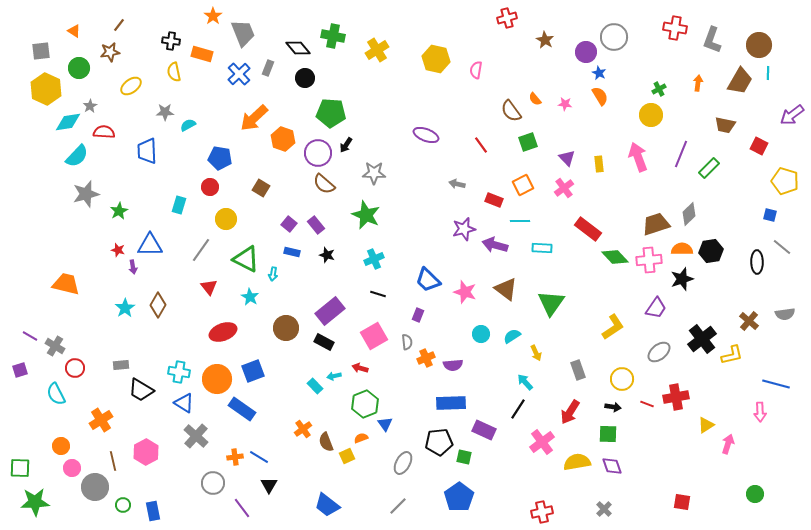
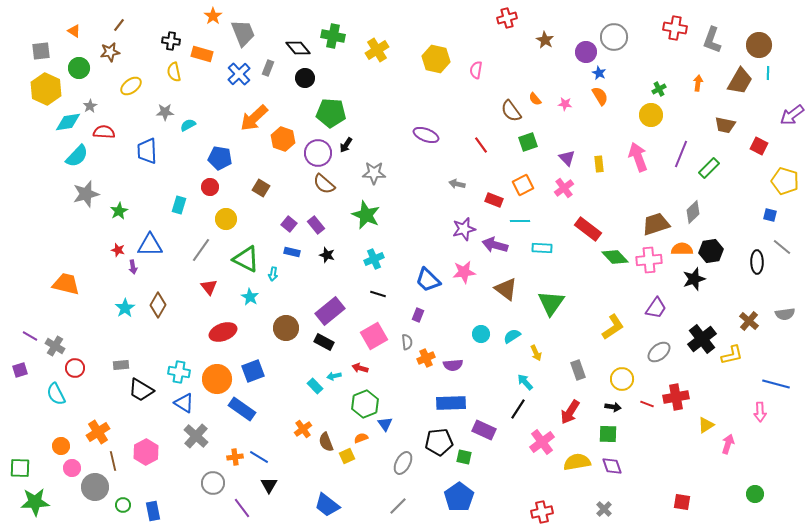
gray diamond at (689, 214): moved 4 px right, 2 px up
black star at (682, 279): moved 12 px right
pink star at (465, 292): moved 1 px left, 20 px up; rotated 25 degrees counterclockwise
orange cross at (101, 420): moved 3 px left, 12 px down
